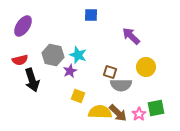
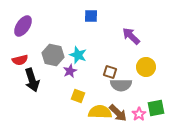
blue square: moved 1 px down
